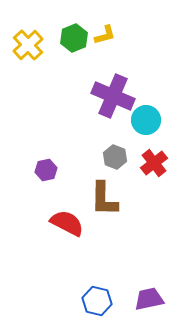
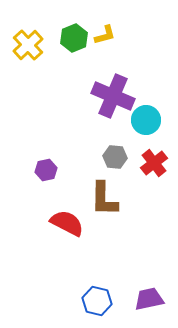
gray hexagon: rotated 15 degrees counterclockwise
